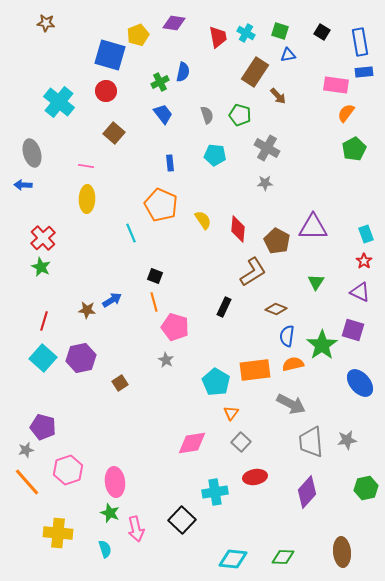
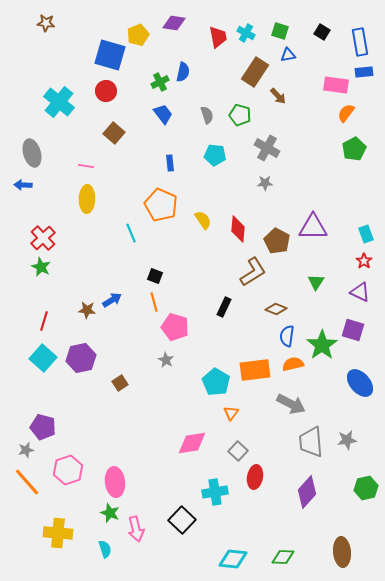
gray square at (241, 442): moved 3 px left, 9 px down
red ellipse at (255, 477): rotated 70 degrees counterclockwise
